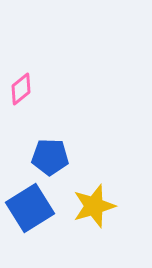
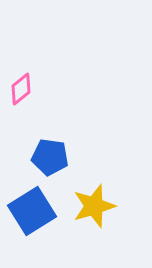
blue pentagon: rotated 6 degrees clockwise
blue square: moved 2 px right, 3 px down
